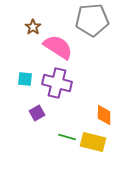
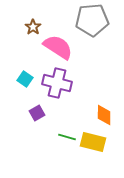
cyan square: rotated 28 degrees clockwise
